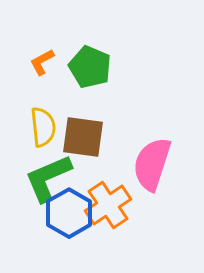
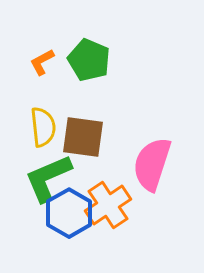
green pentagon: moved 1 px left, 7 px up
